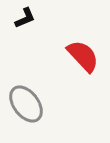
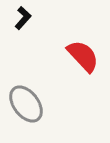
black L-shape: moved 2 px left; rotated 25 degrees counterclockwise
